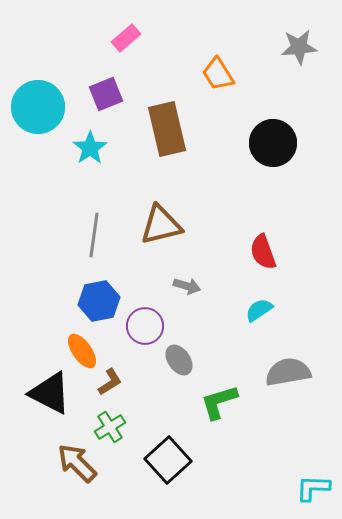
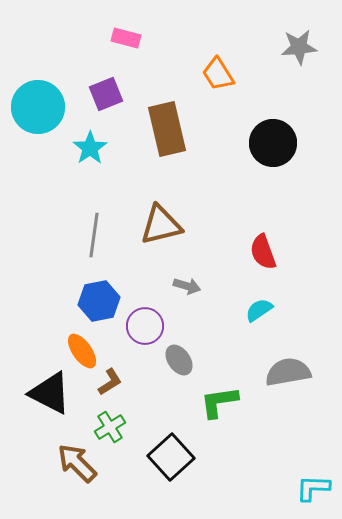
pink rectangle: rotated 56 degrees clockwise
green L-shape: rotated 9 degrees clockwise
black square: moved 3 px right, 3 px up
